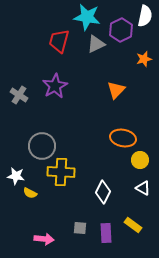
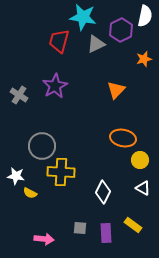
cyan star: moved 4 px left
